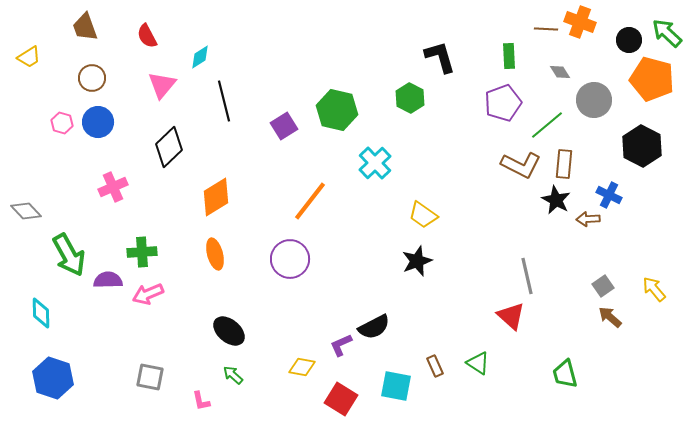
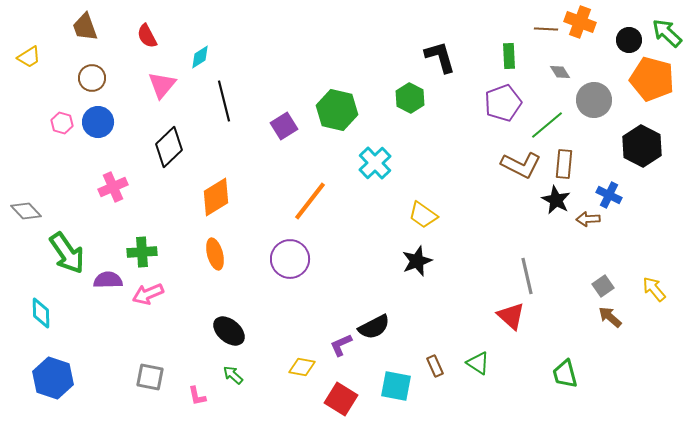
green arrow at (69, 255): moved 2 px left, 2 px up; rotated 6 degrees counterclockwise
pink L-shape at (201, 401): moved 4 px left, 5 px up
